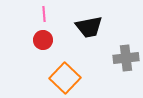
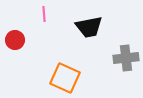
red circle: moved 28 px left
orange square: rotated 20 degrees counterclockwise
